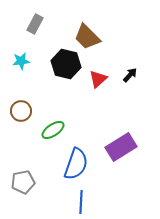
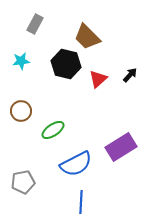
blue semicircle: rotated 44 degrees clockwise
